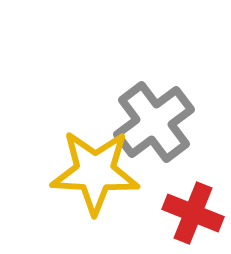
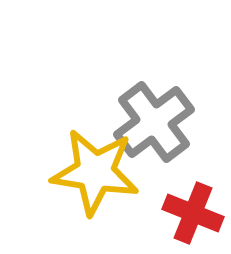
yellow star: rotated 6 degrees clockwise
